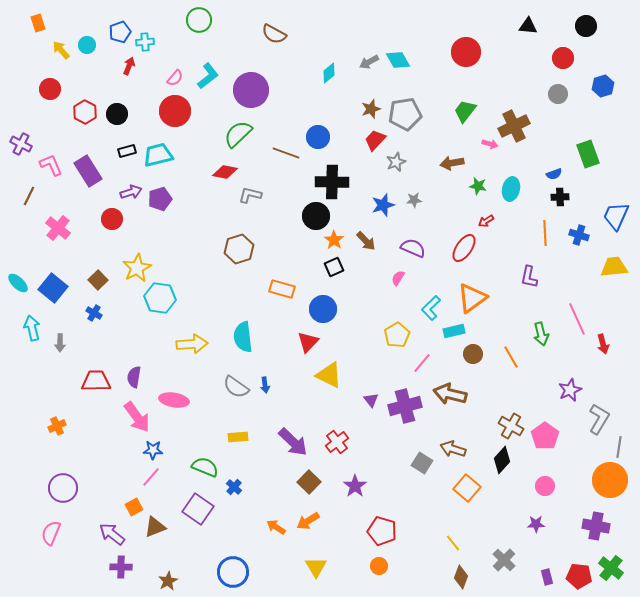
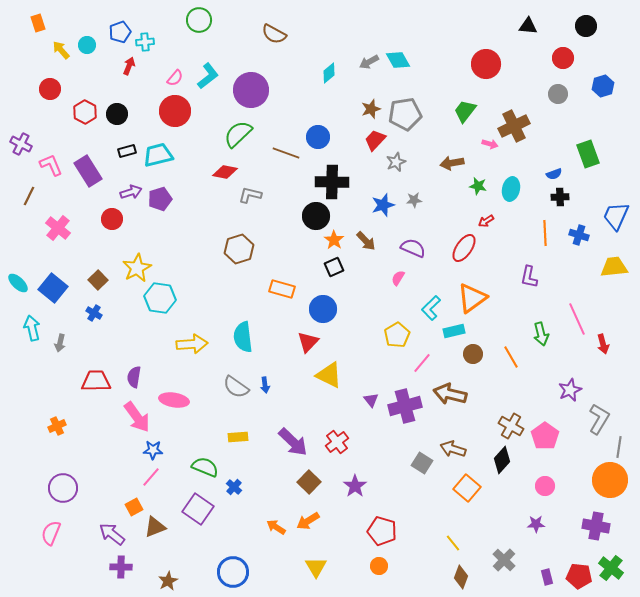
red circle at (466, 52): moved 20 px right, 12 px down
gray arrow at (60, 343): rotated 12 degrees clockwise
